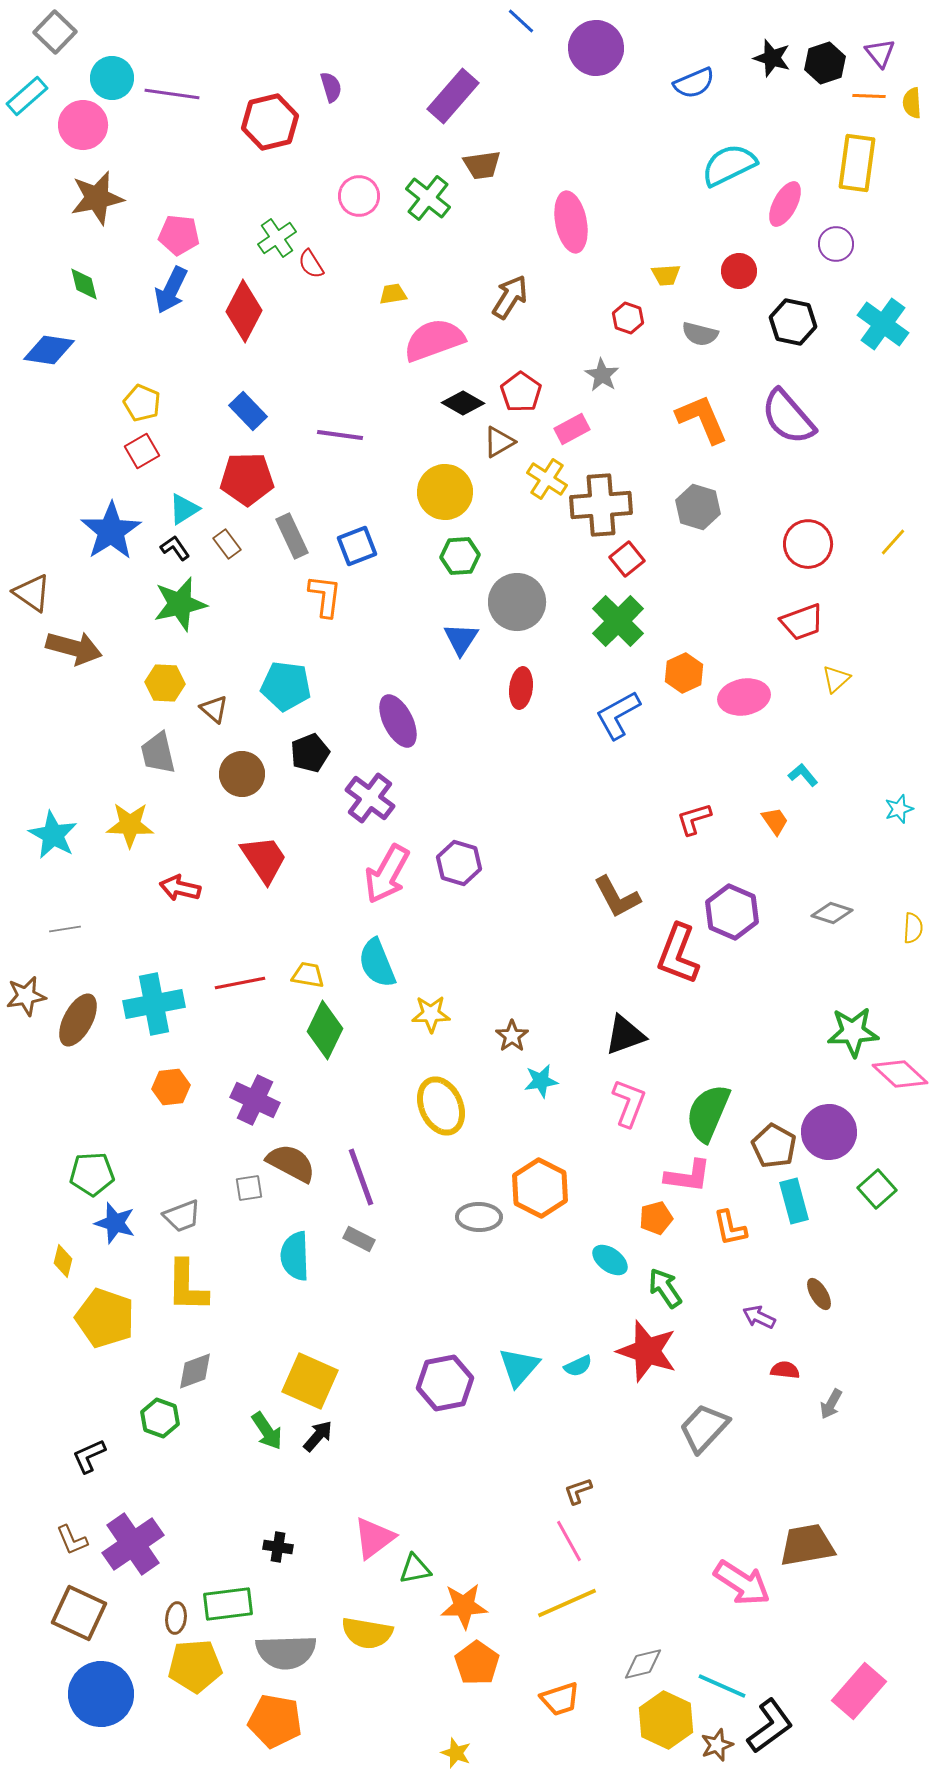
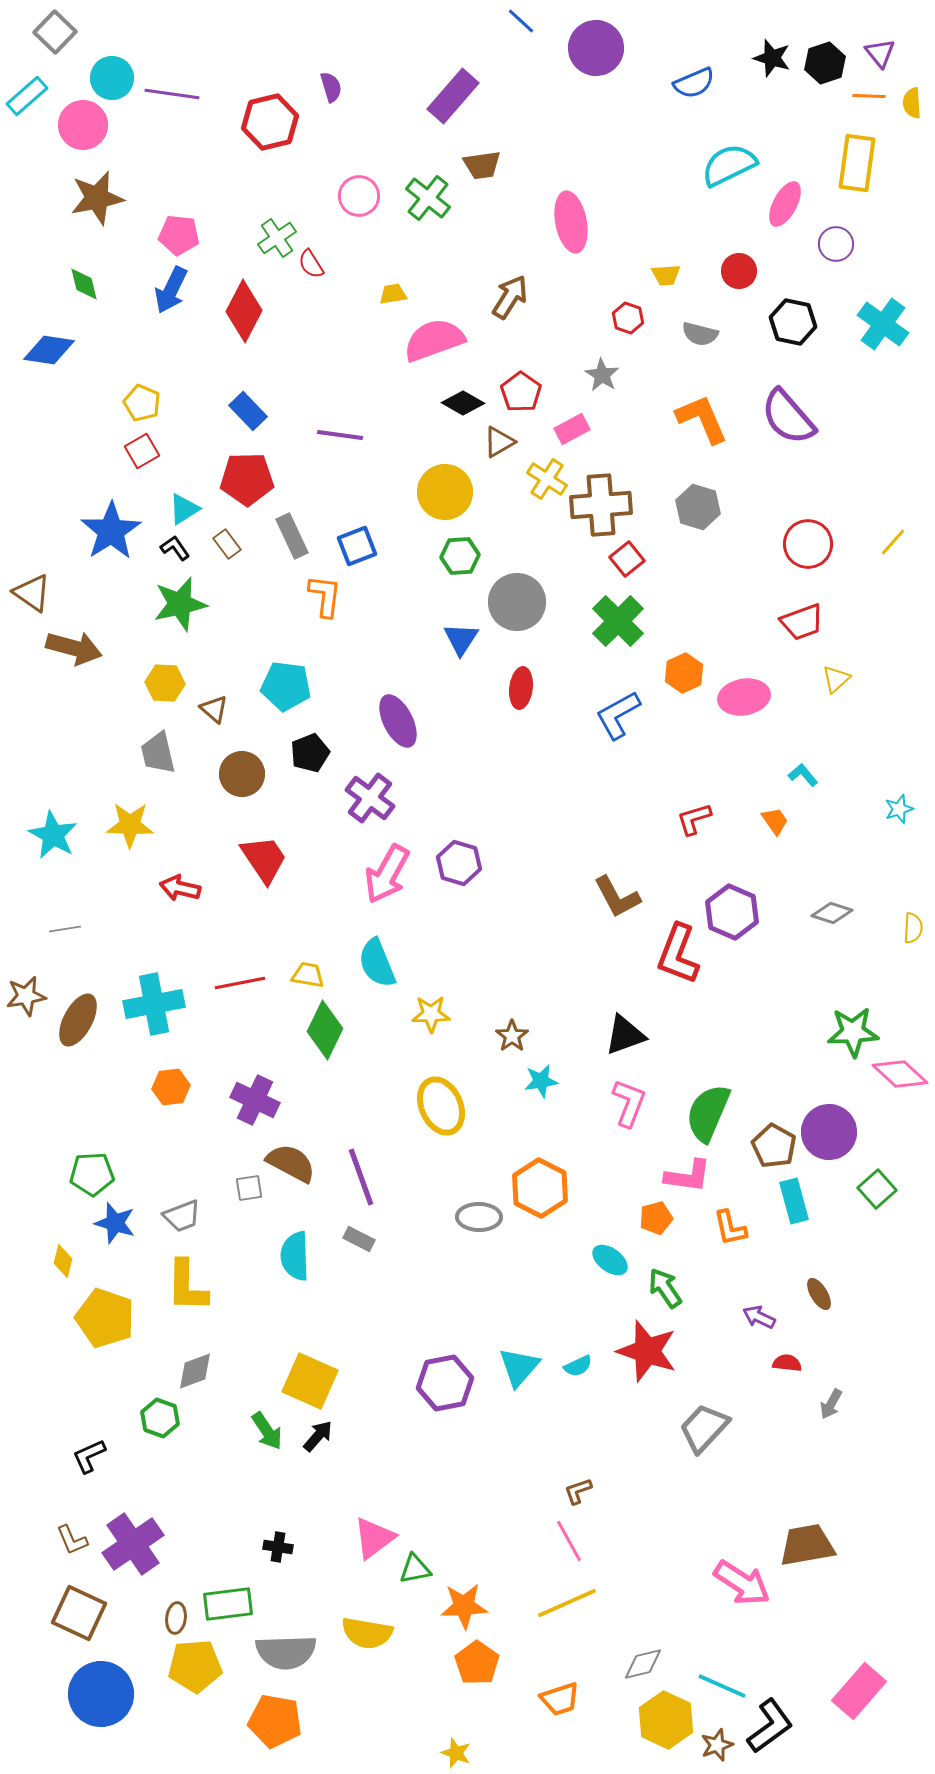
red semicircle at (785, 1370): moved 2 px right, 7 px up
